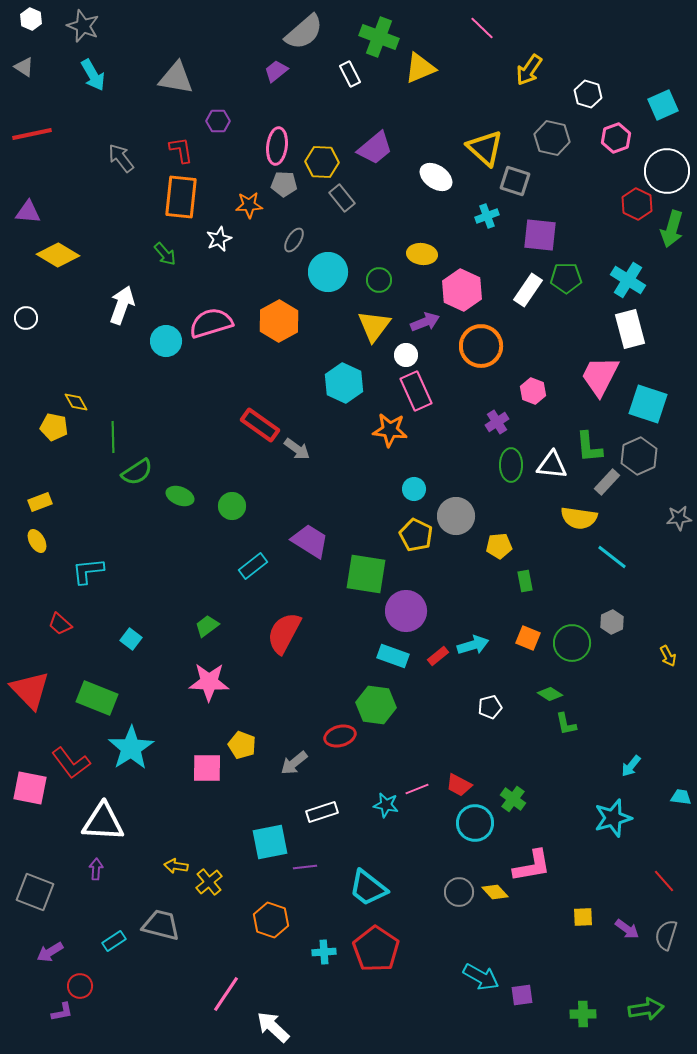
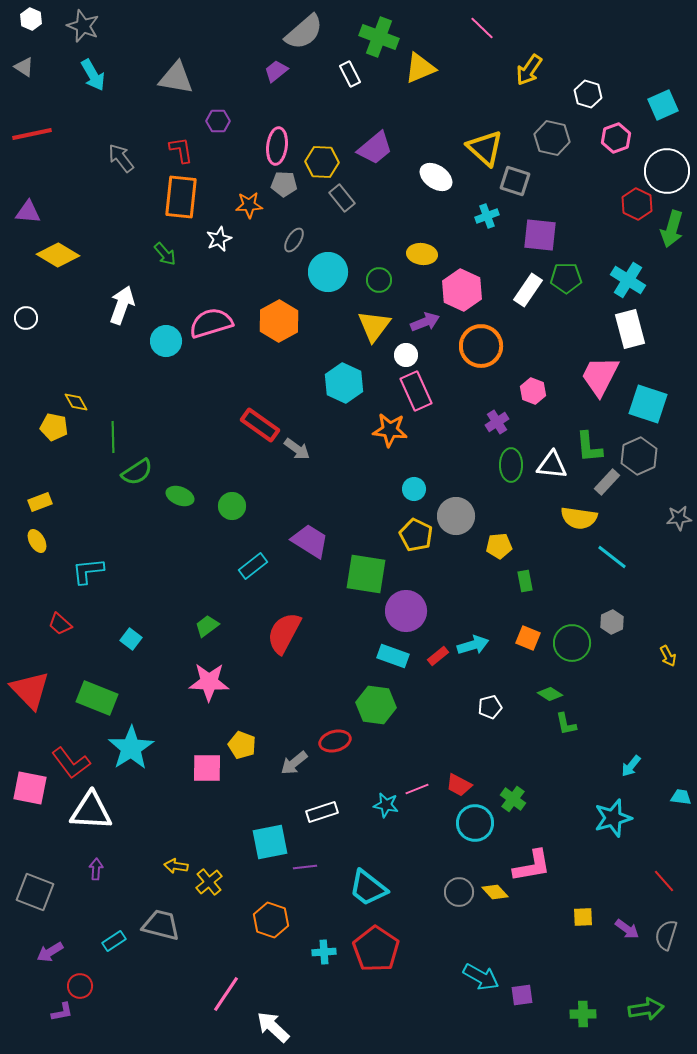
red ellipse at (340, 736): moved 5 px left, 5 px down
white triangle at (103, 822): moved 12 px left, 11 px up
